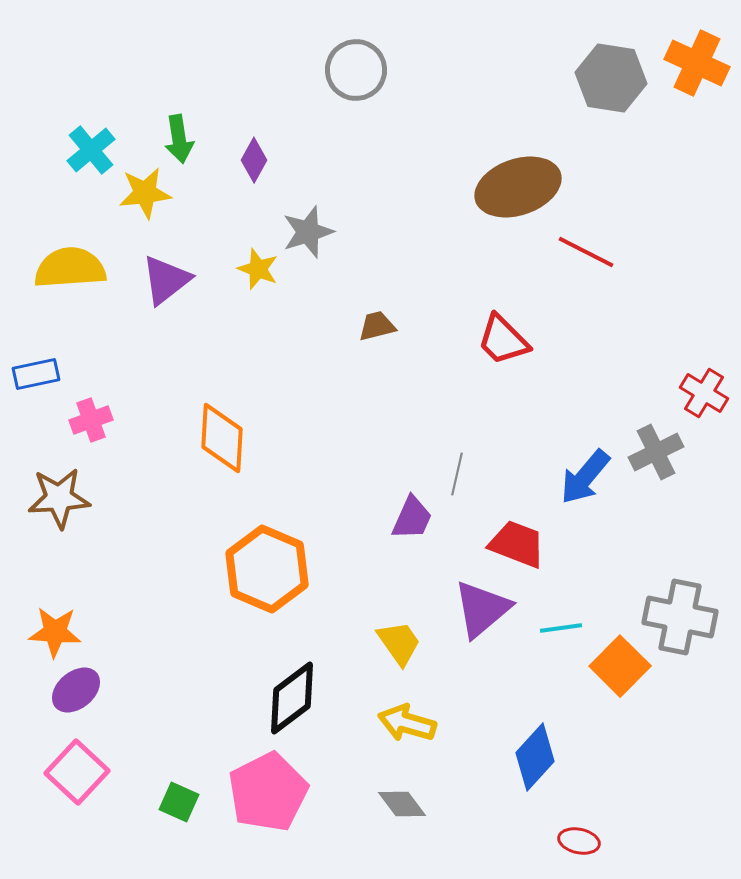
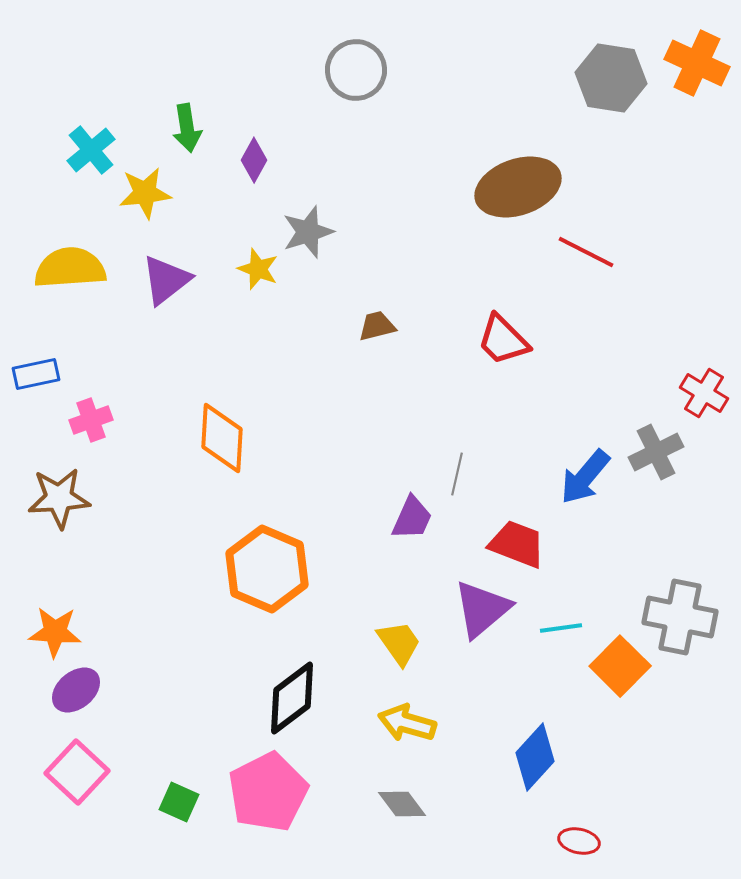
green arrow at (179, 139): moved 8 px right, 11 px up
